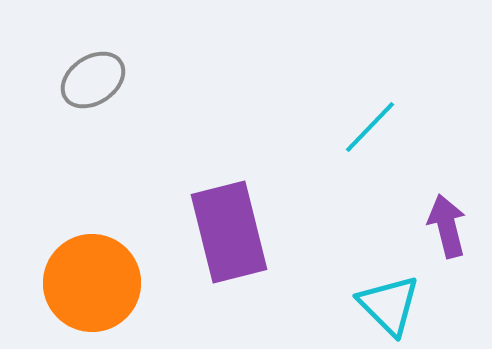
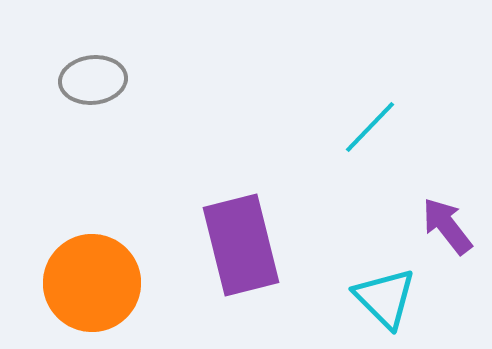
gray ellipse: rotated 28 degrees clockwise
purple arrow: rotated 24 degrees counterclockwise
purple rectangle: moved 12 px right, 13 px down
cyan triangle: moved 4 px left, 7 px up
